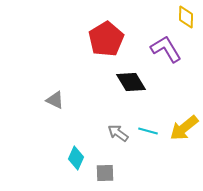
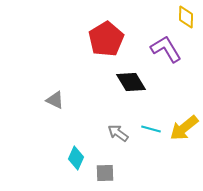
cyan line: moved 3 px right, 2 px up
